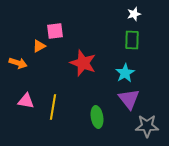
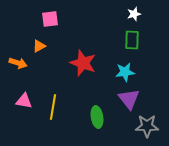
pink square: moved 5 px left, 12 px up
cyan star: moved 1 px up; rotated 24 degrees clockwise
pink triangle: moved 2 px left
